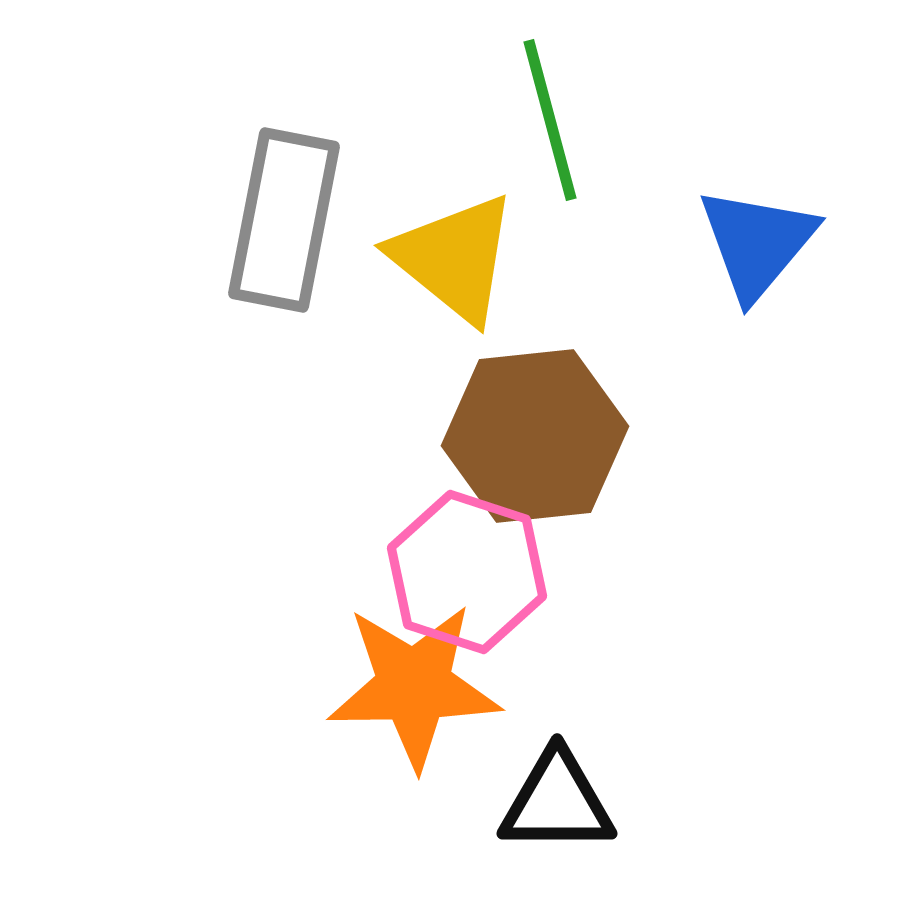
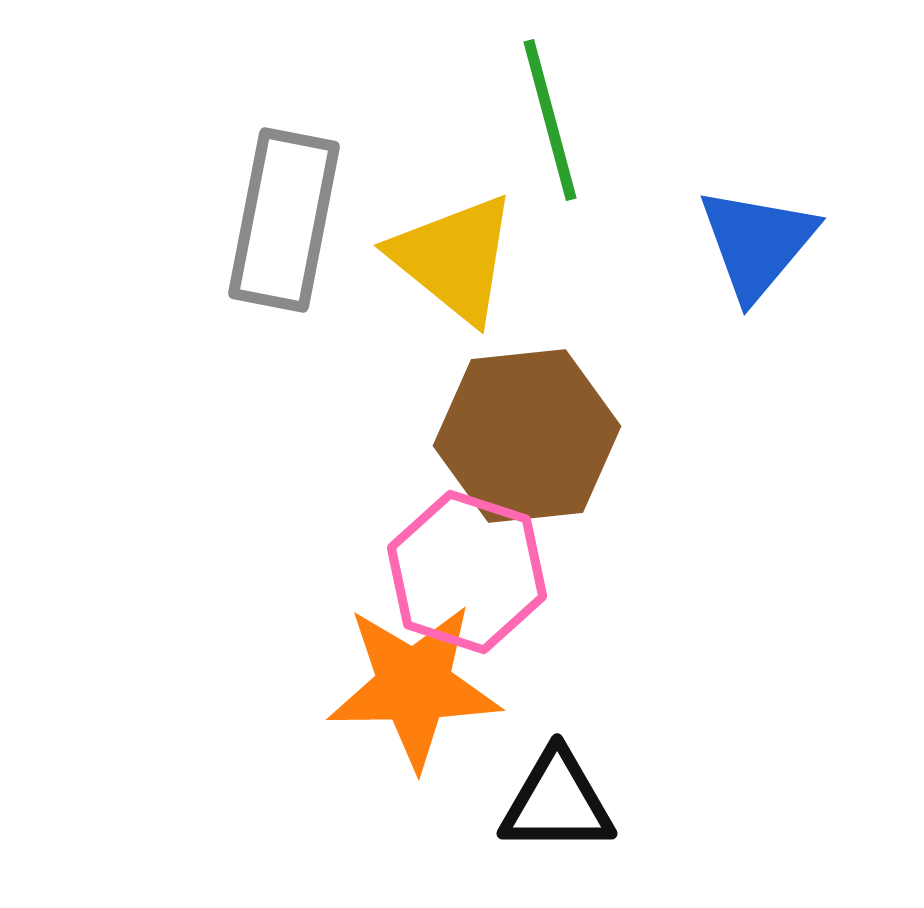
brown hexagon: moved 8 px left
